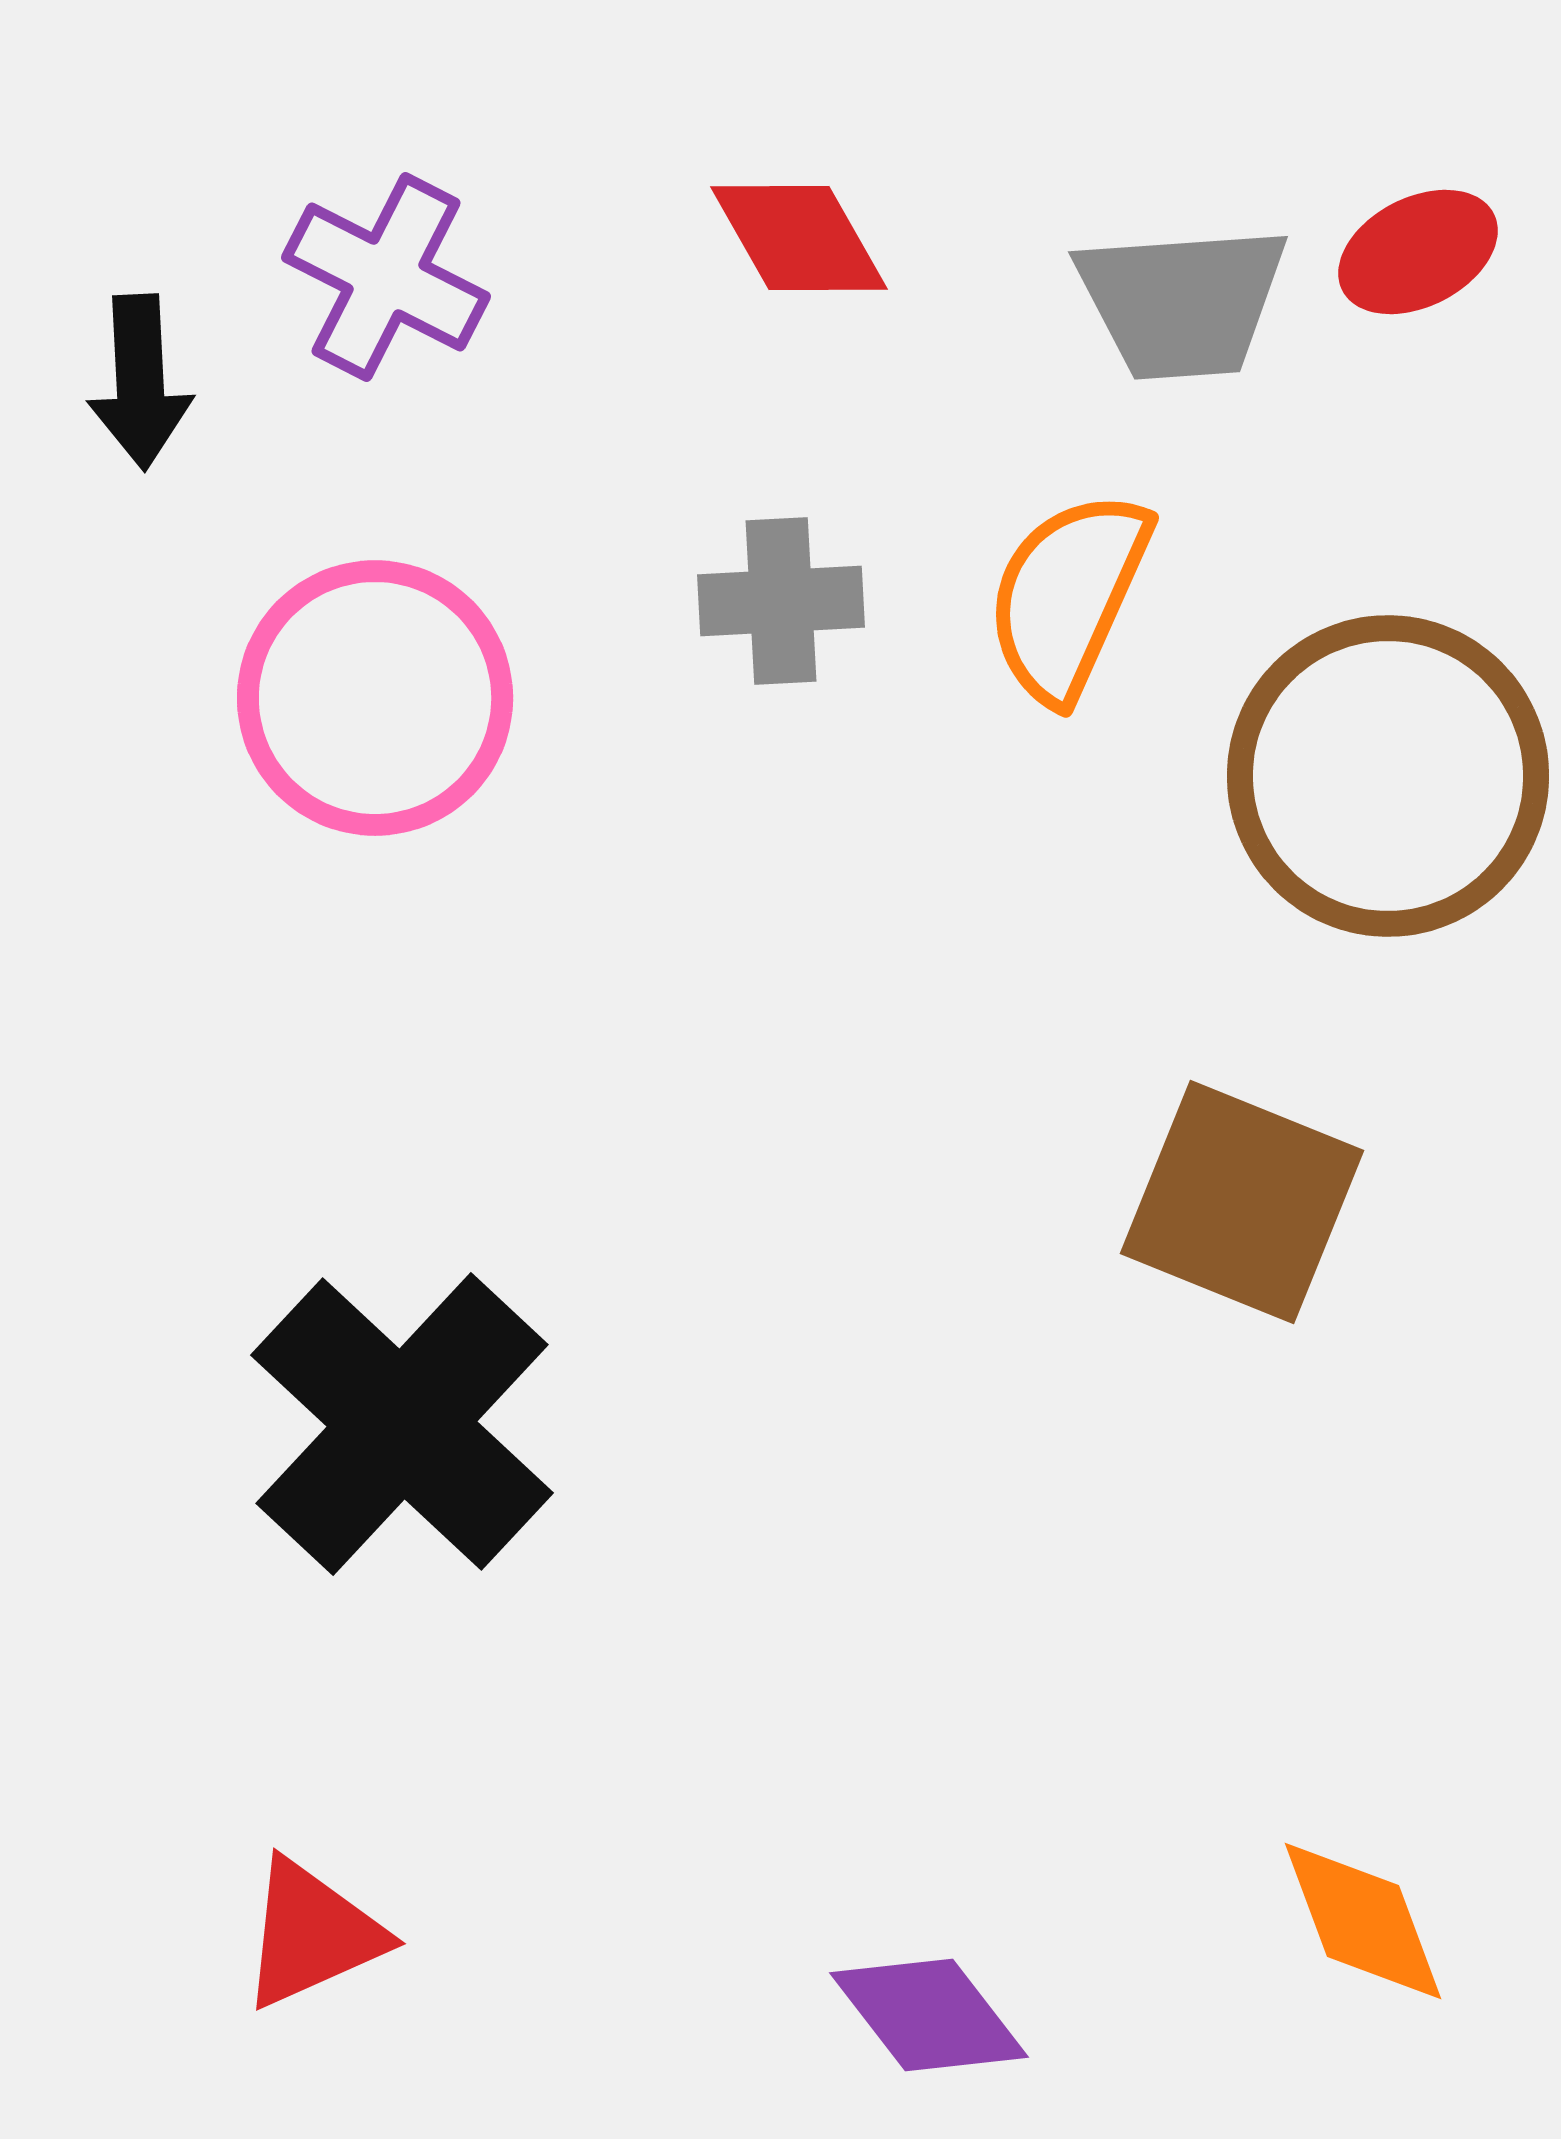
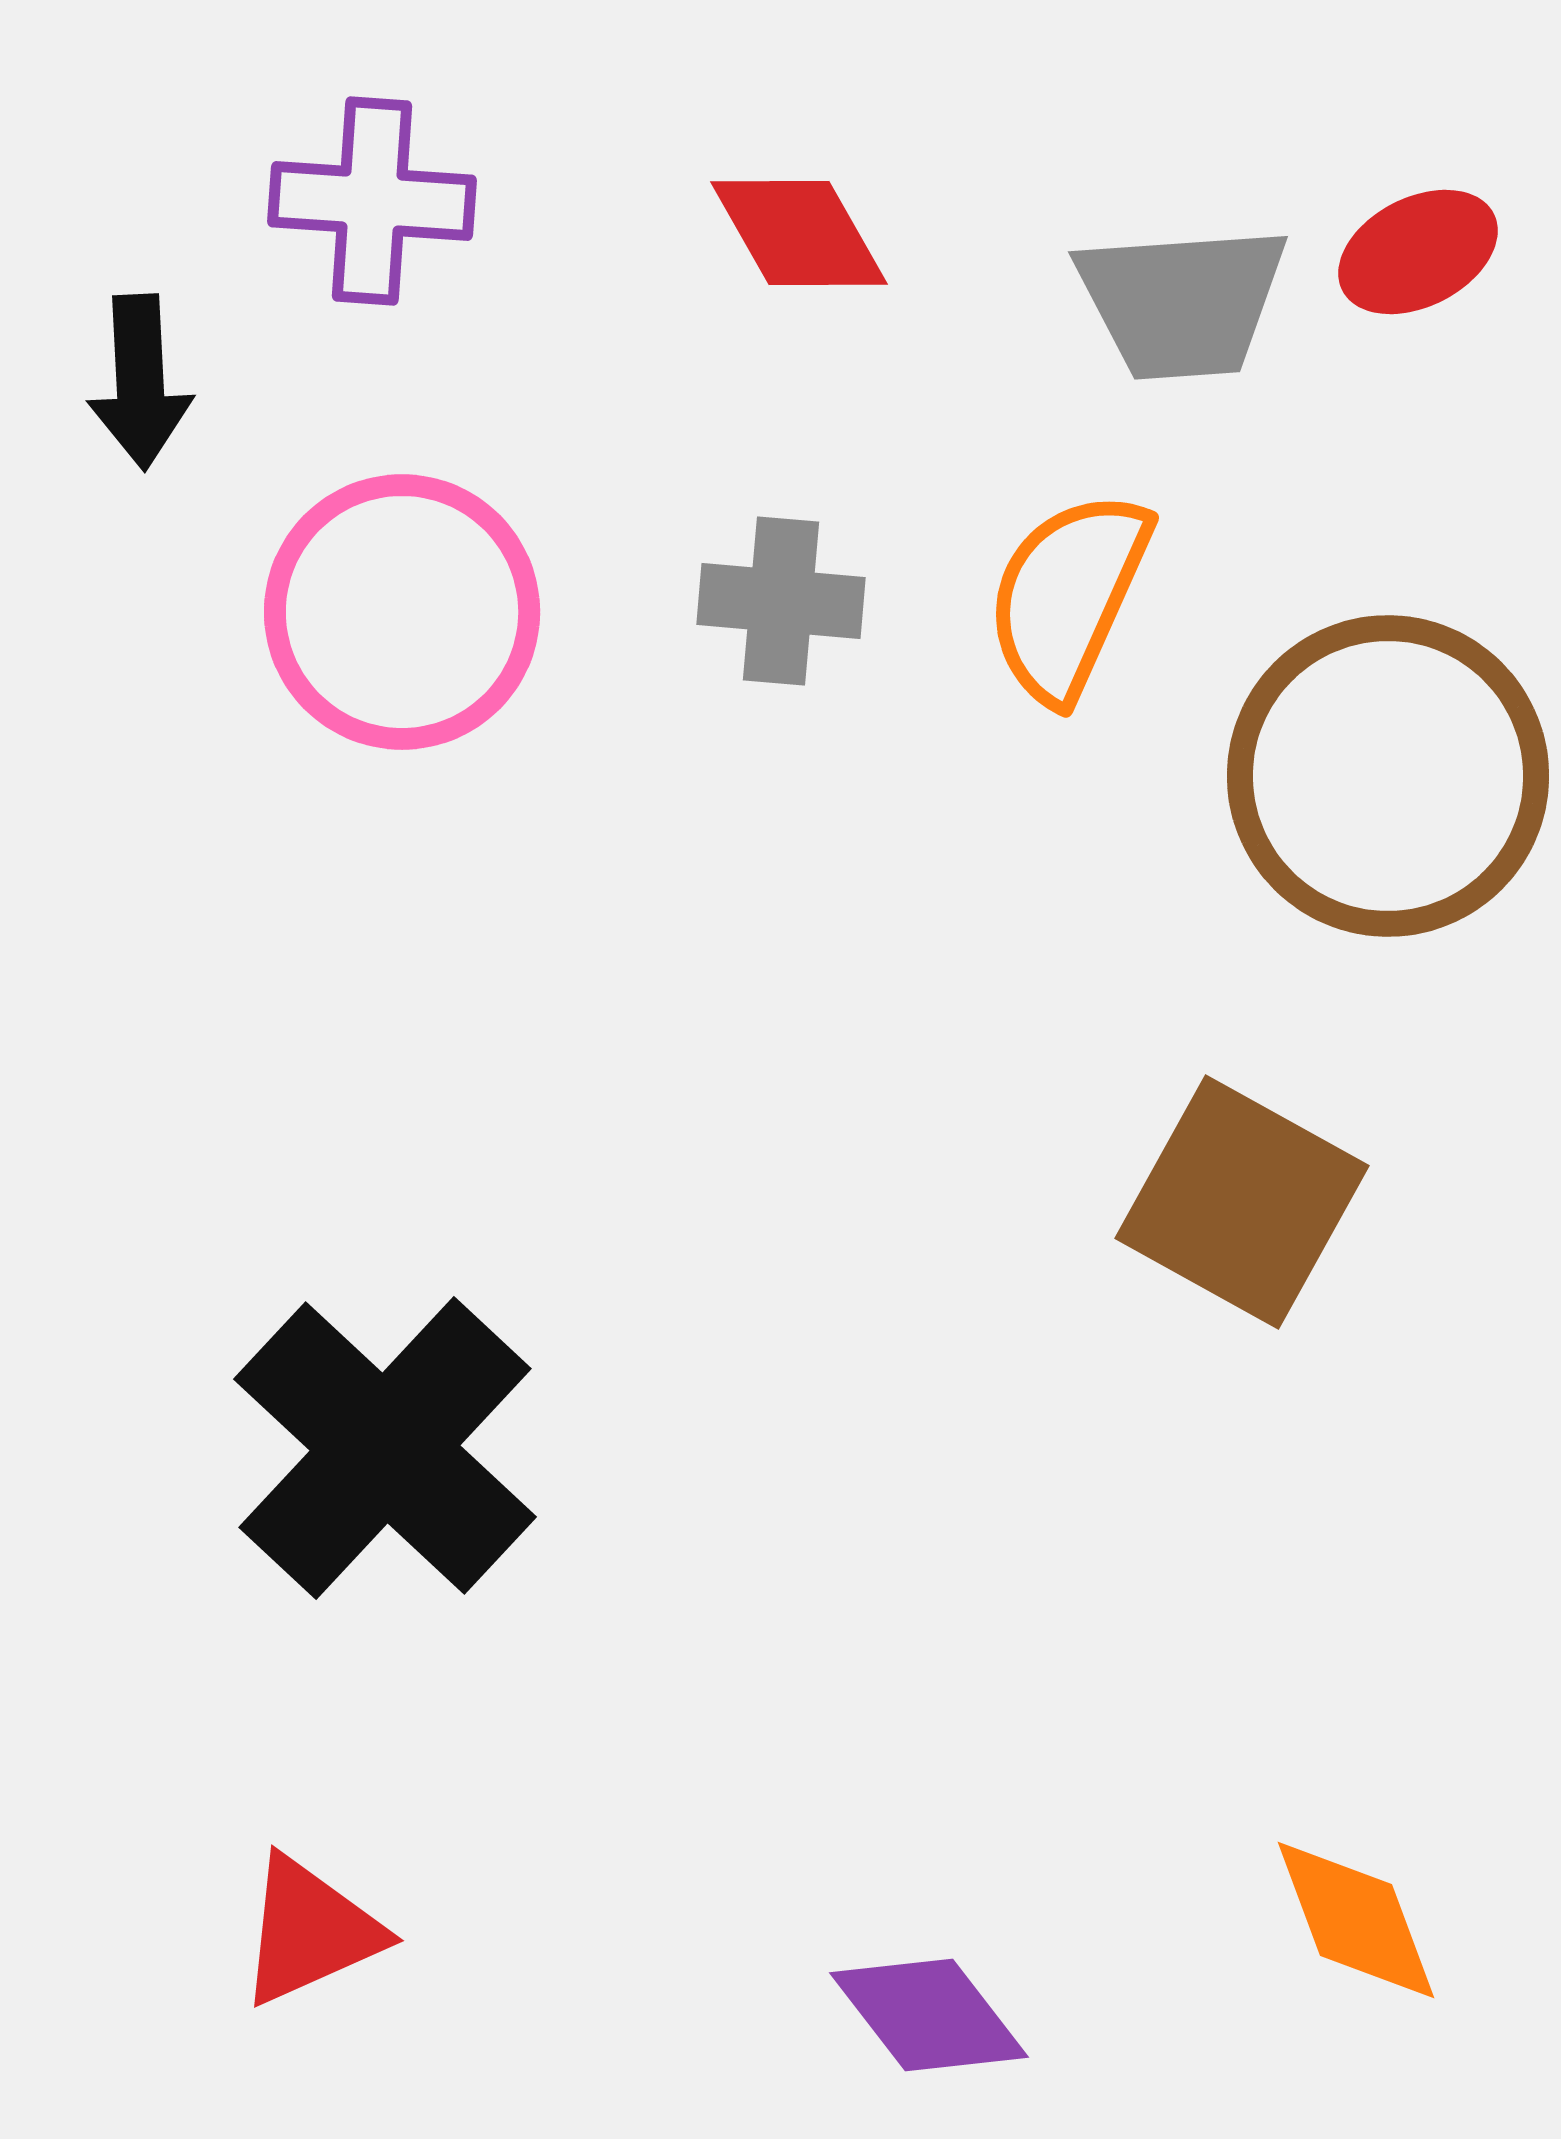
red diamond: moved 5 px up
purple cross: moved 14 px left, 76 px up; rotated 23 degrees counterclockwise
gray cross: rotated 8 degrees clockwise
pink circle: moved 27 px right, 86 px up
brown square: rotated 7 degrees clockwise
black cross: moved 17 px left, 24 px down
orange diamond: moved 7 px left, 1 px up
red triangle: moved 2 px left, 3 px up
